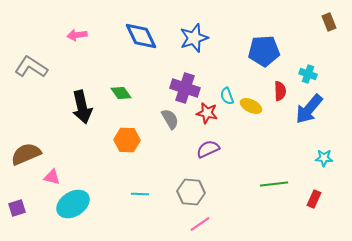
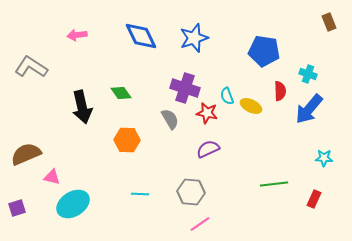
blue pentagon: rotated 12 degrees clockwise
